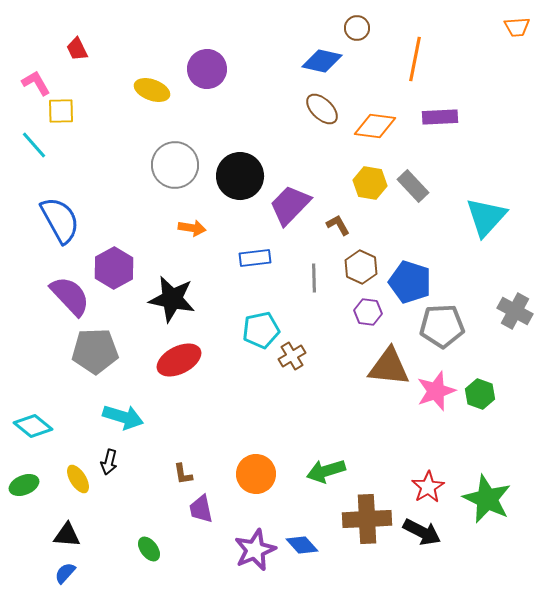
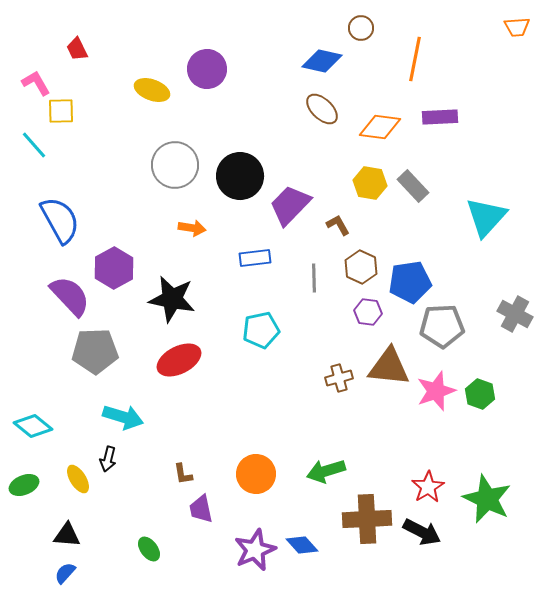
brown circle at (357, 28): moved 4 px right
orange diamond at (375, 126): moved 5 px right, 1 px down
blue pentagon at (410, 282): rotated 27 degrees counterclockwise
gray cross at (515, 311): moved 3 px down
brown cross at (292, 356): moved 47 px right, 22 px down; rotated 16 degrees clockwise
black arrow at (109, 462): moved 1 px left, 3 px up
